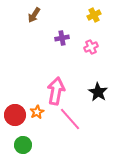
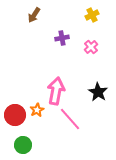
yellow cross: moved 2 px left
pink cross: rotated 16 degrees counterclockwise
orange star: moved 2 px up
